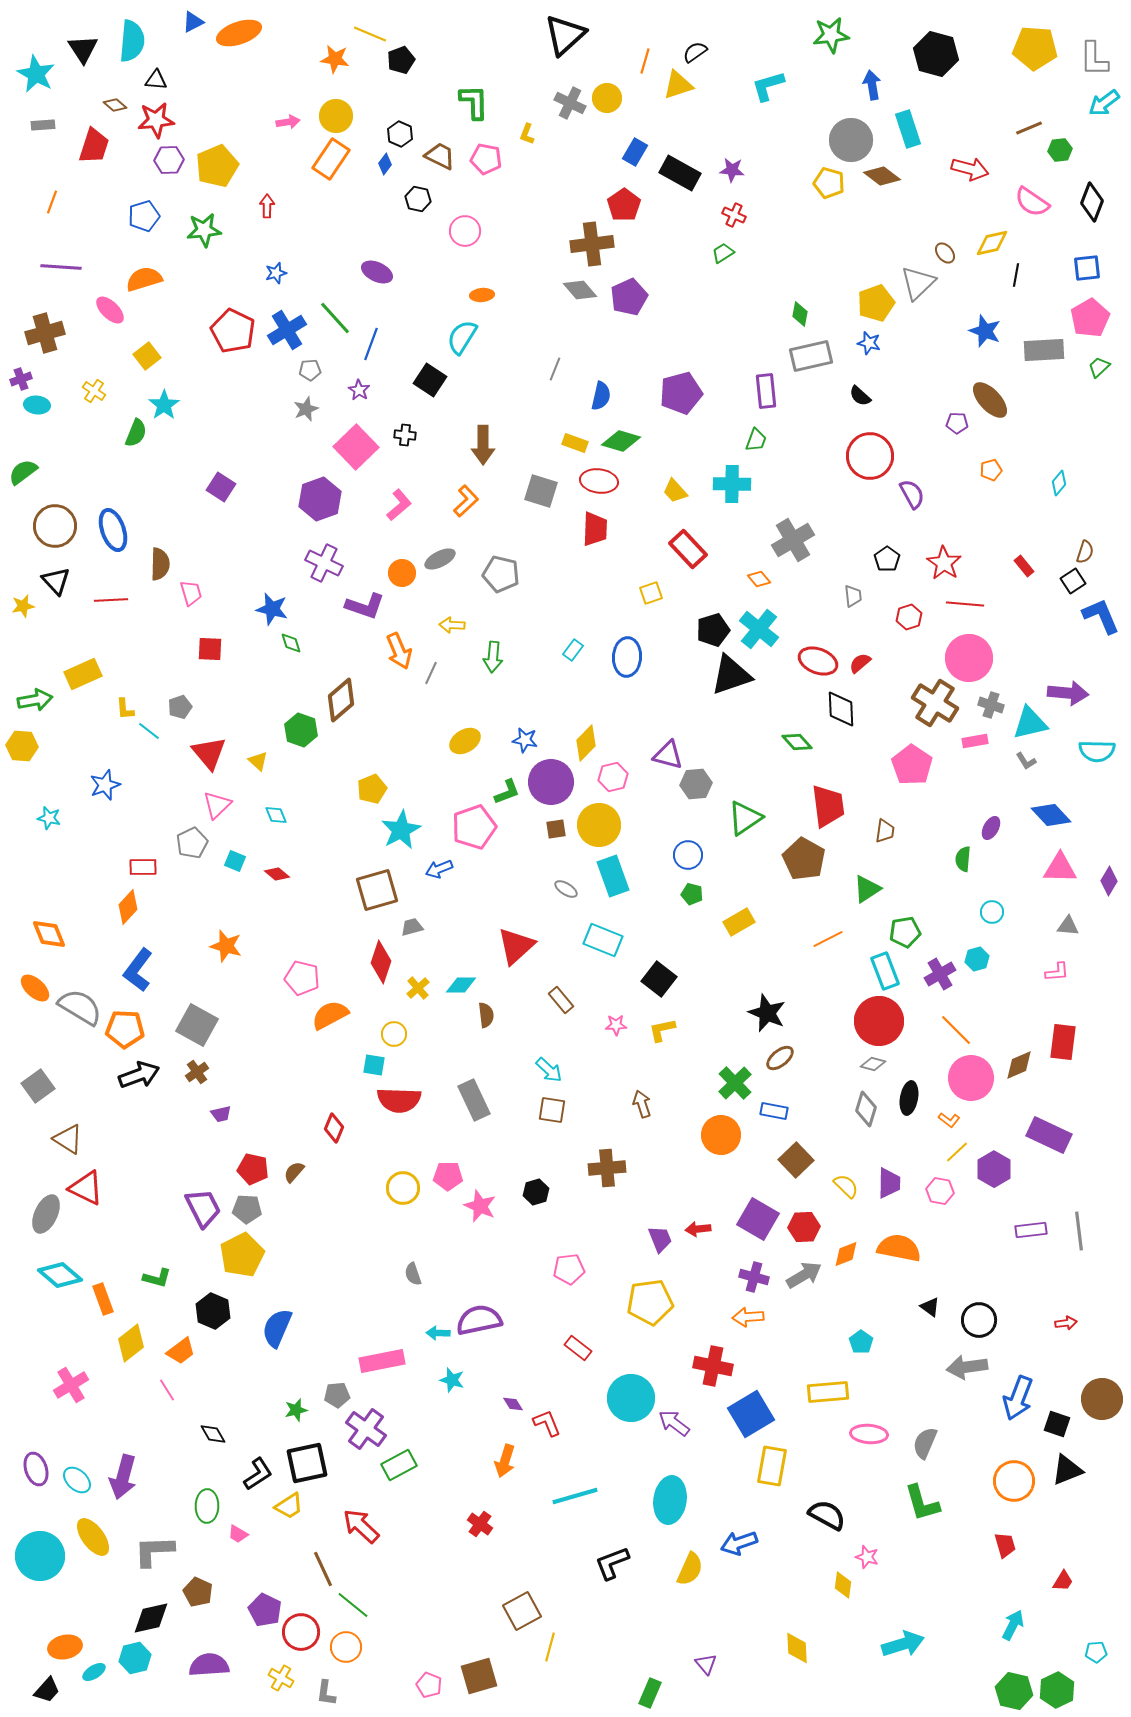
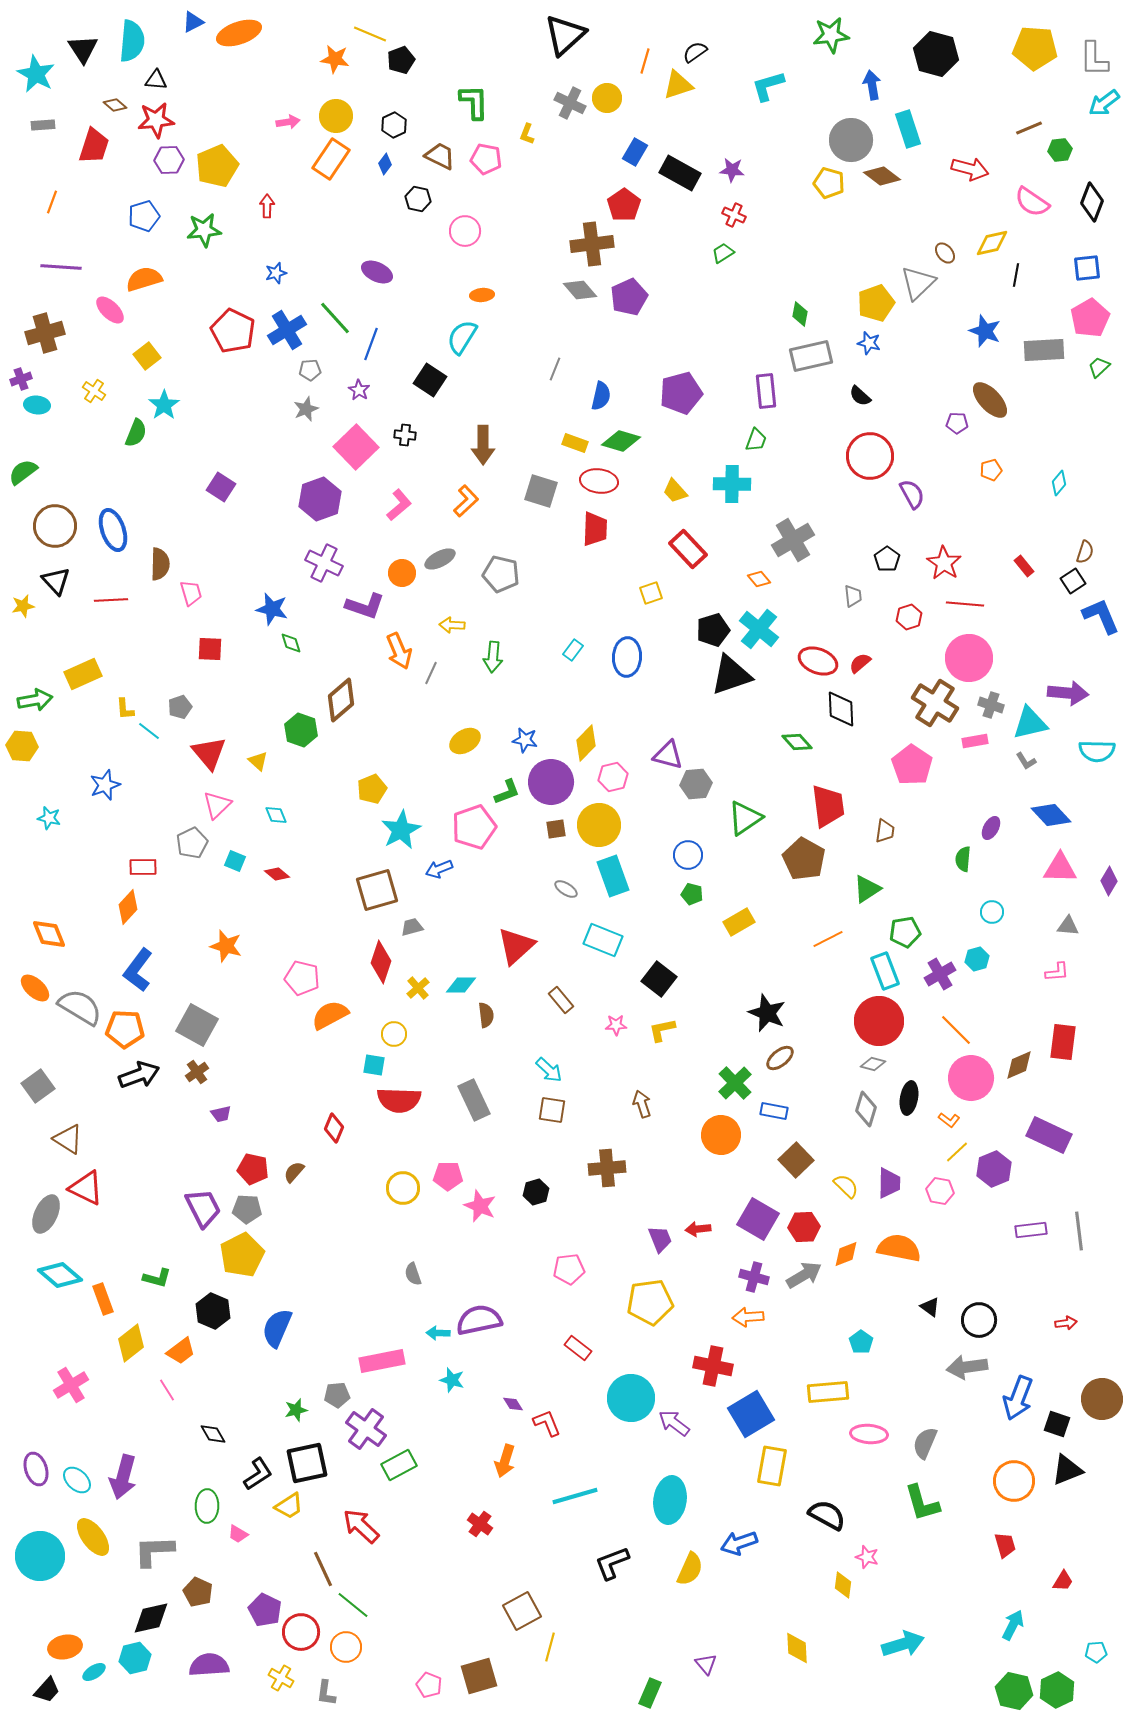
black hexagon at (400, 134): moved 6 px left, 9 px up; rotated 10 degrees clockwise
purple hexagon at (994, 1169): rotated 8 degrees clockwise
